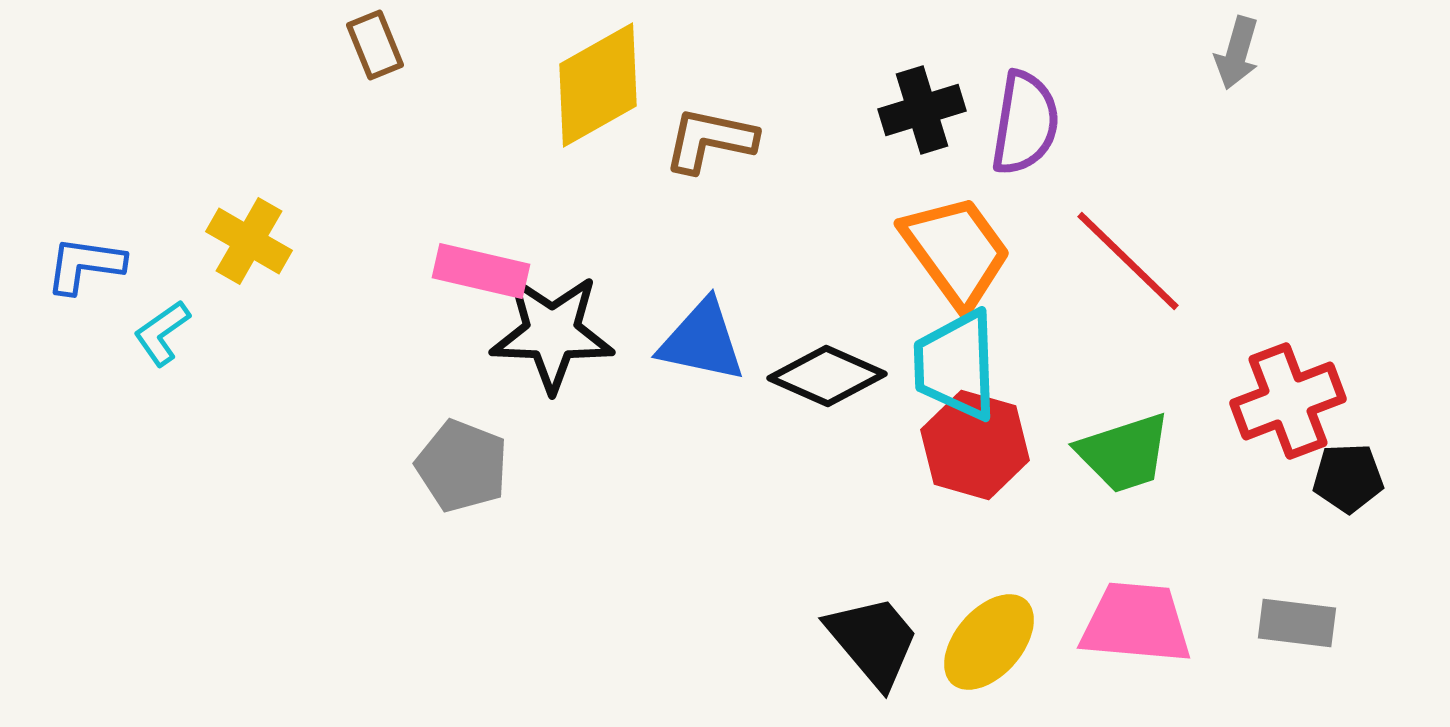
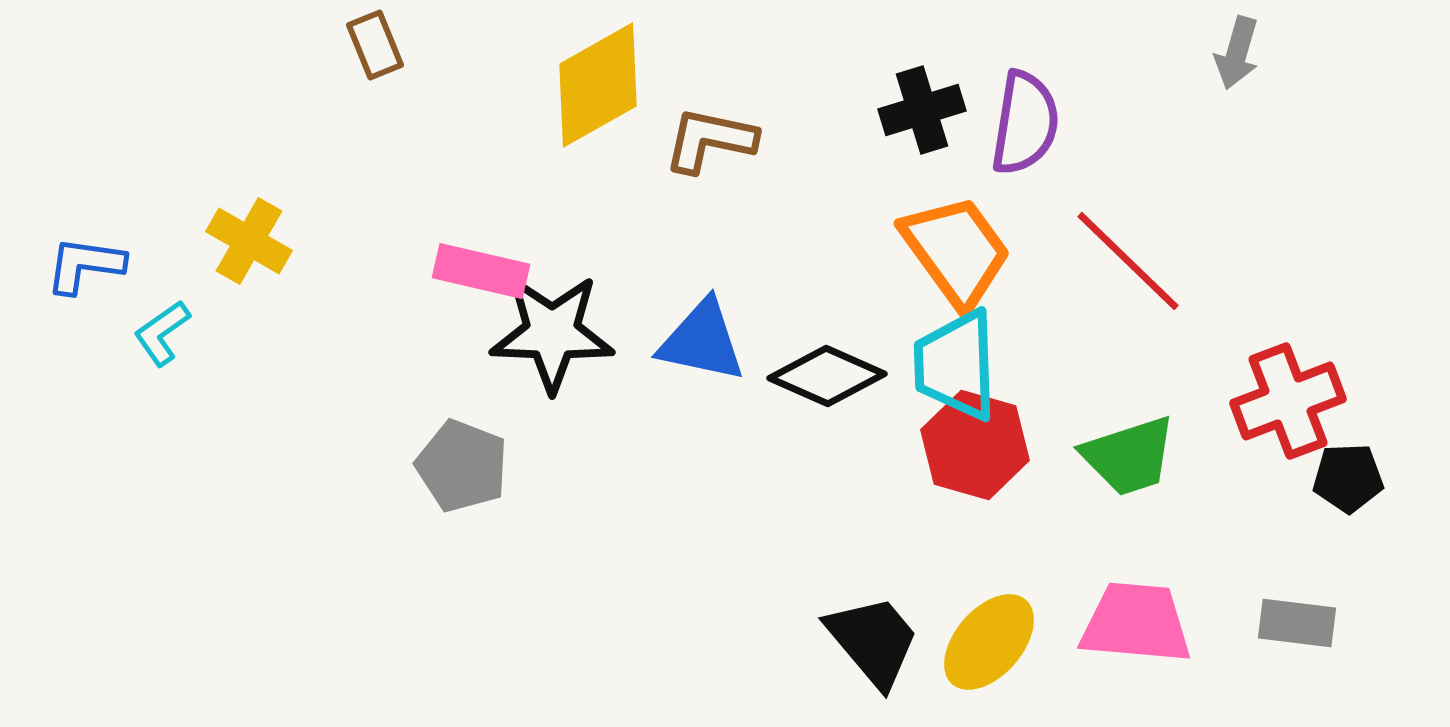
green trapezoid: moved 5 px right, 3 px down
